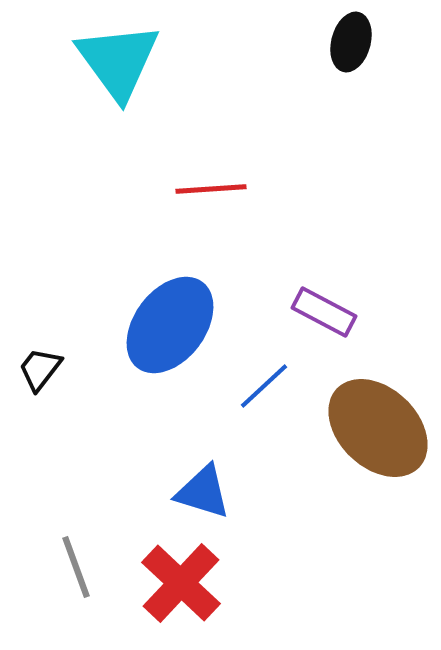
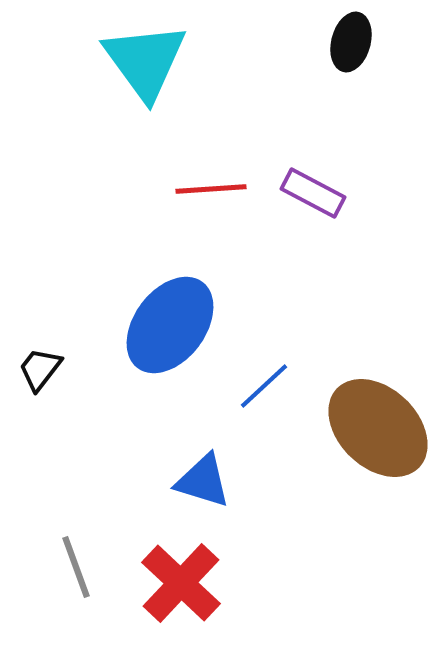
cyan triangle: moved 27 px right
purple rectangle: moved 11 px left, 119 px up
blue triangle: moved 11 px up
